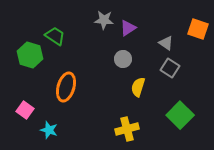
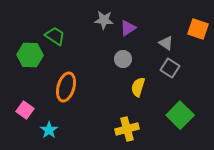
green hexagon: rotated 15 degrees counterclockwise
cyan star: rotated 18 degrees clockwise
